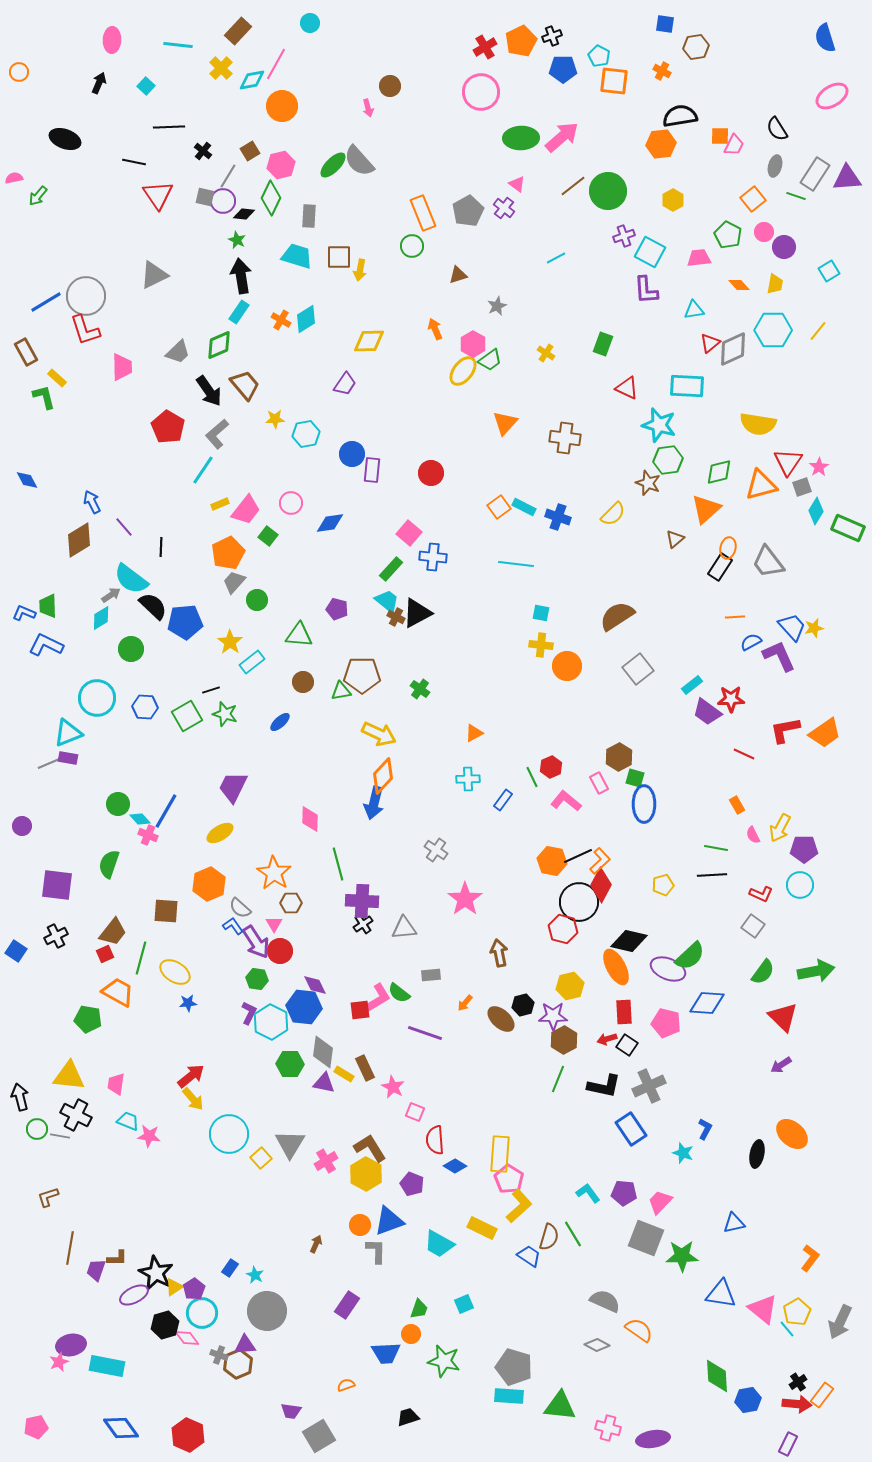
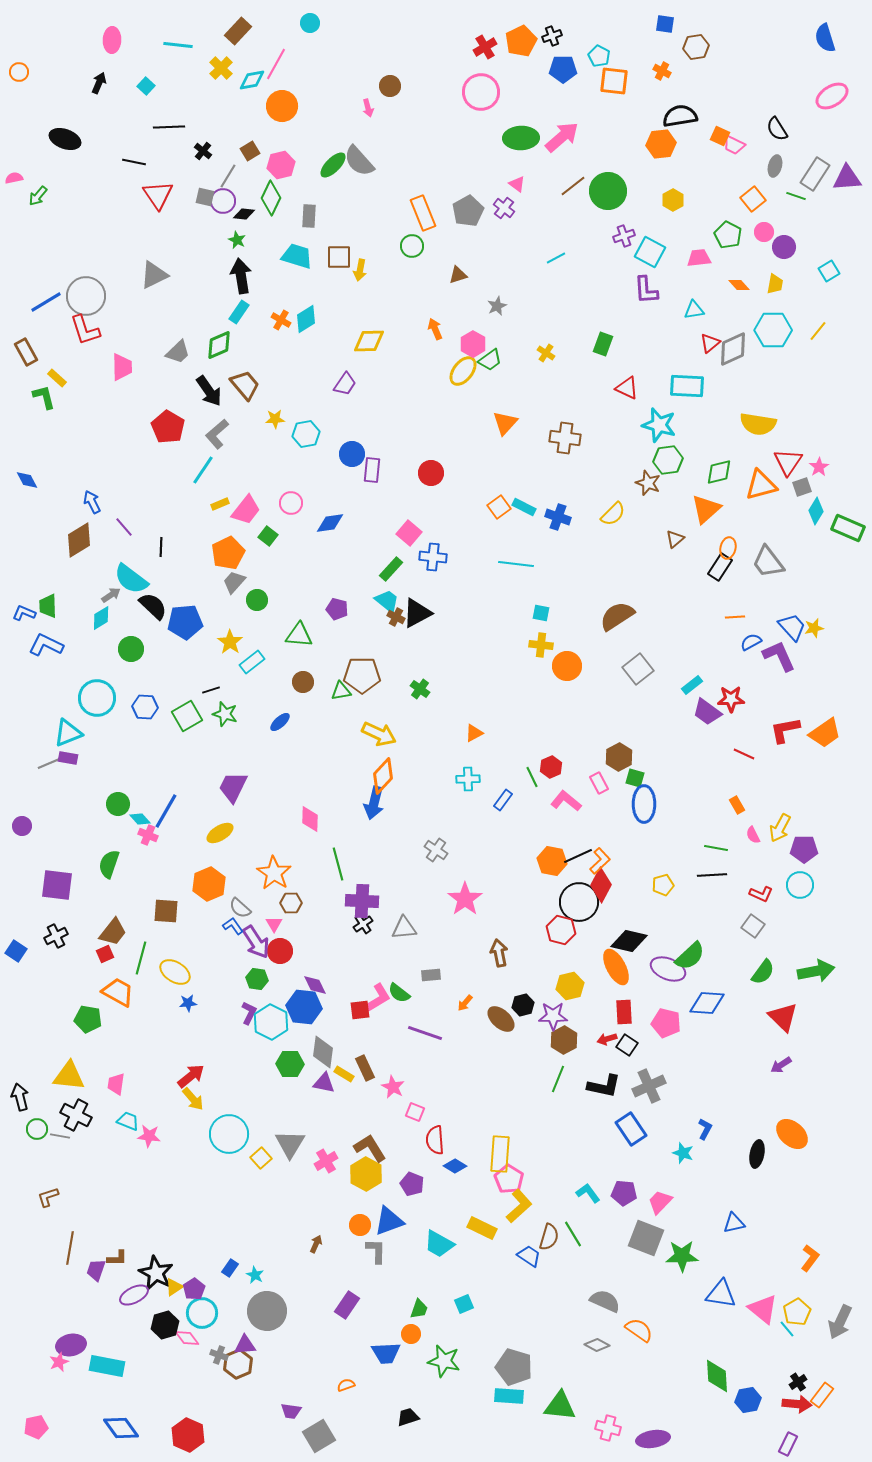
orange square at (720, 136): rotated 24 degrees clockwise
pink trapezoid at (734, 145): rotated 90 degrees clockwise
red hexagon at (563, 929): moved 2 px left, 1 px down
